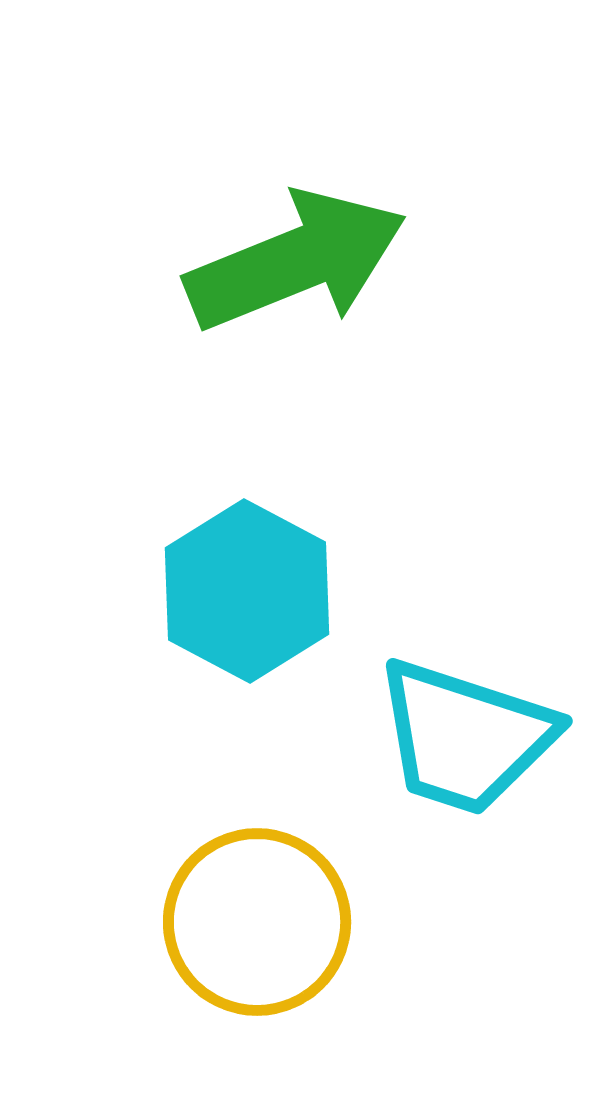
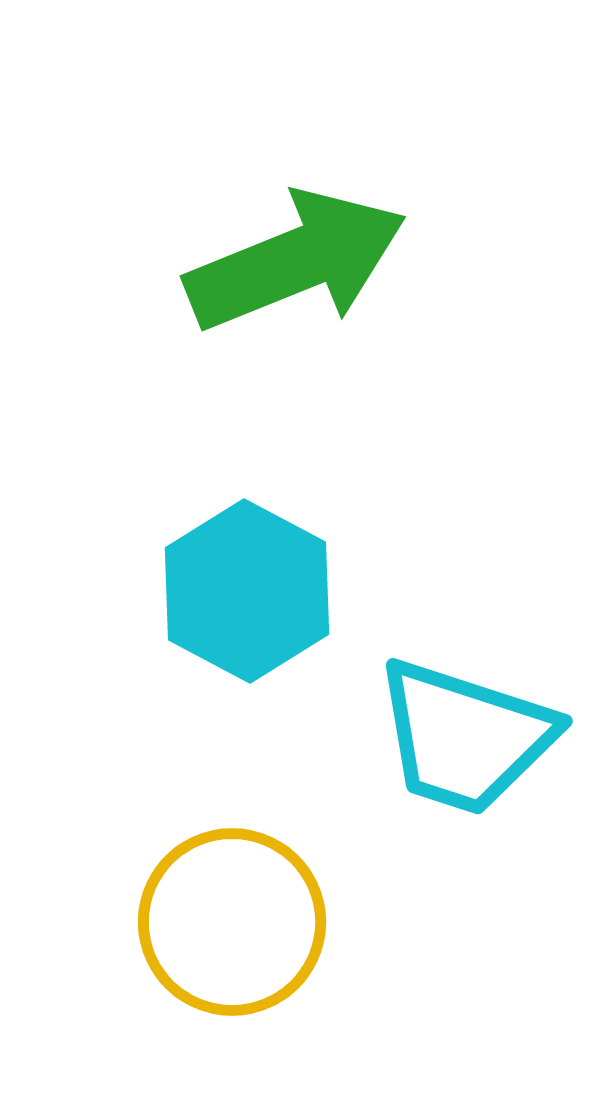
yellow circle: moved 25 px left
